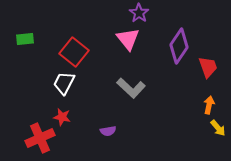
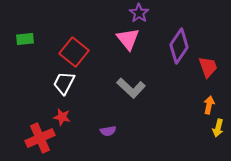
yellow arrow: rotated 54 degrees clockwise
